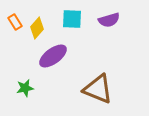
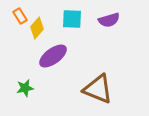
orange rectangle: moved 5 px right, 6 px up
